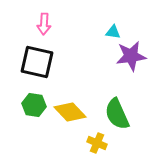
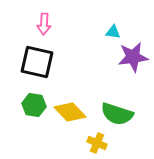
purple star: moved 2 px right, 1 px down
green semicircle: rotated 48 degrees counterclockwise
